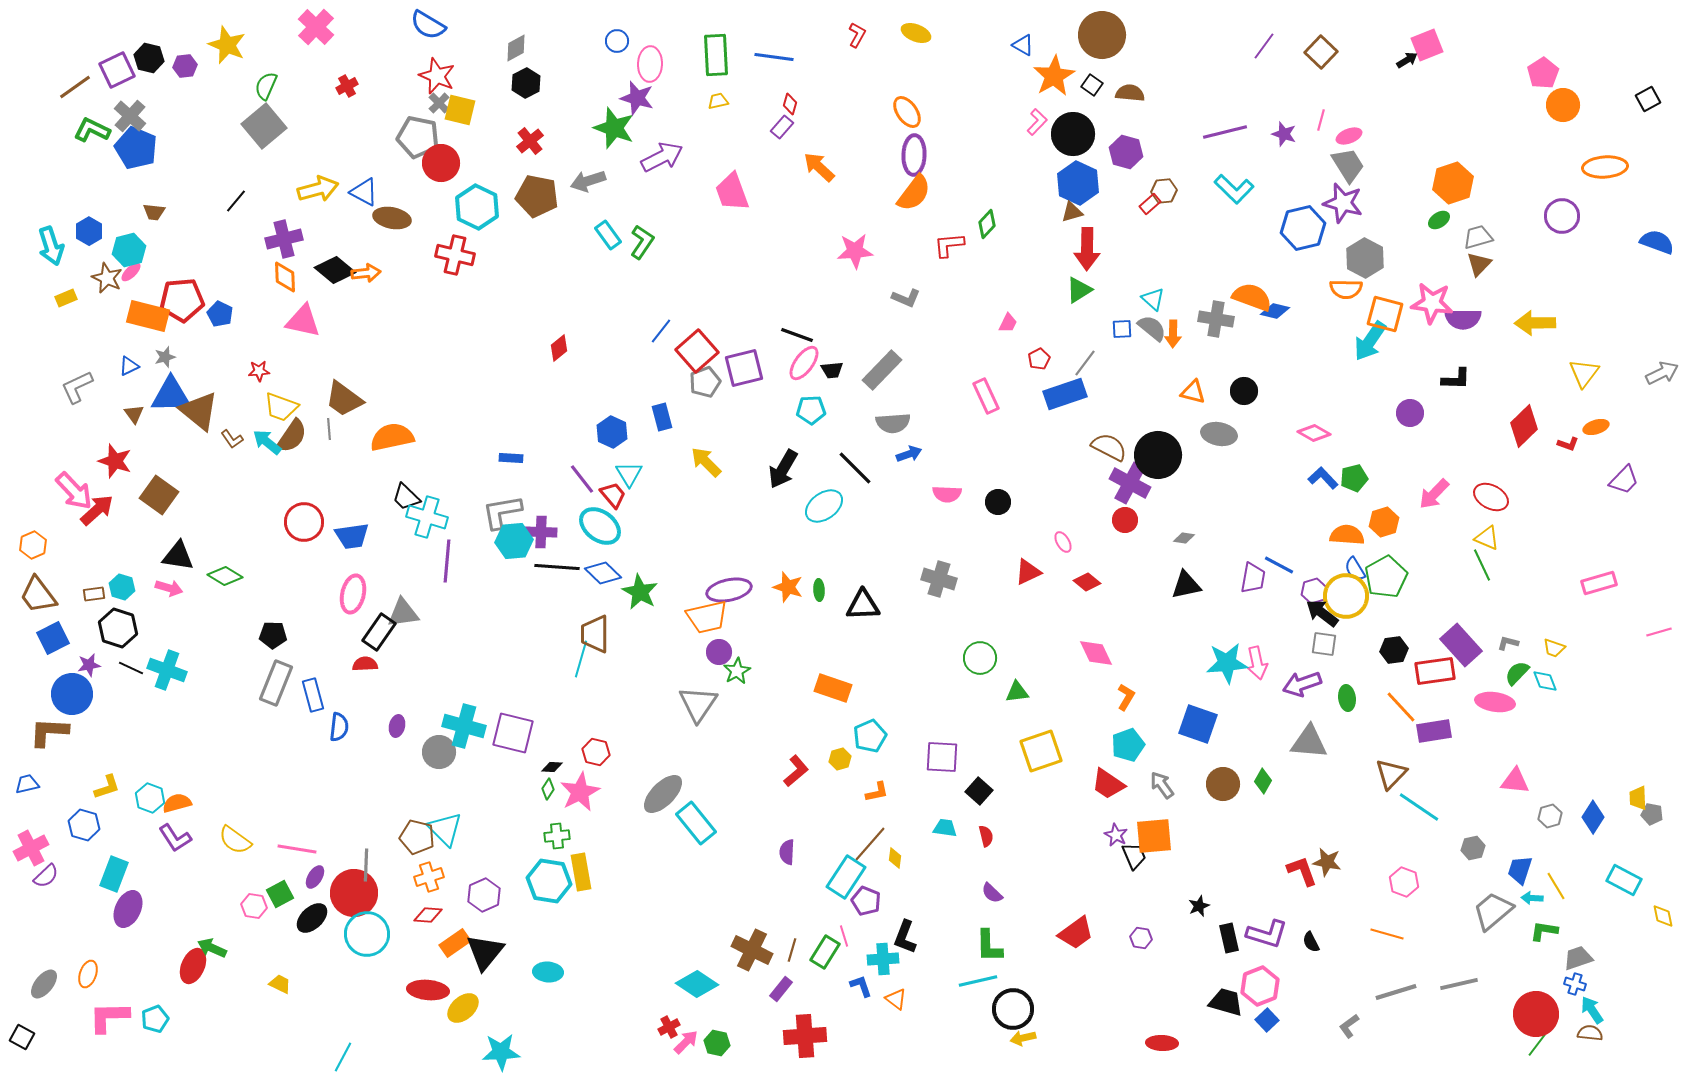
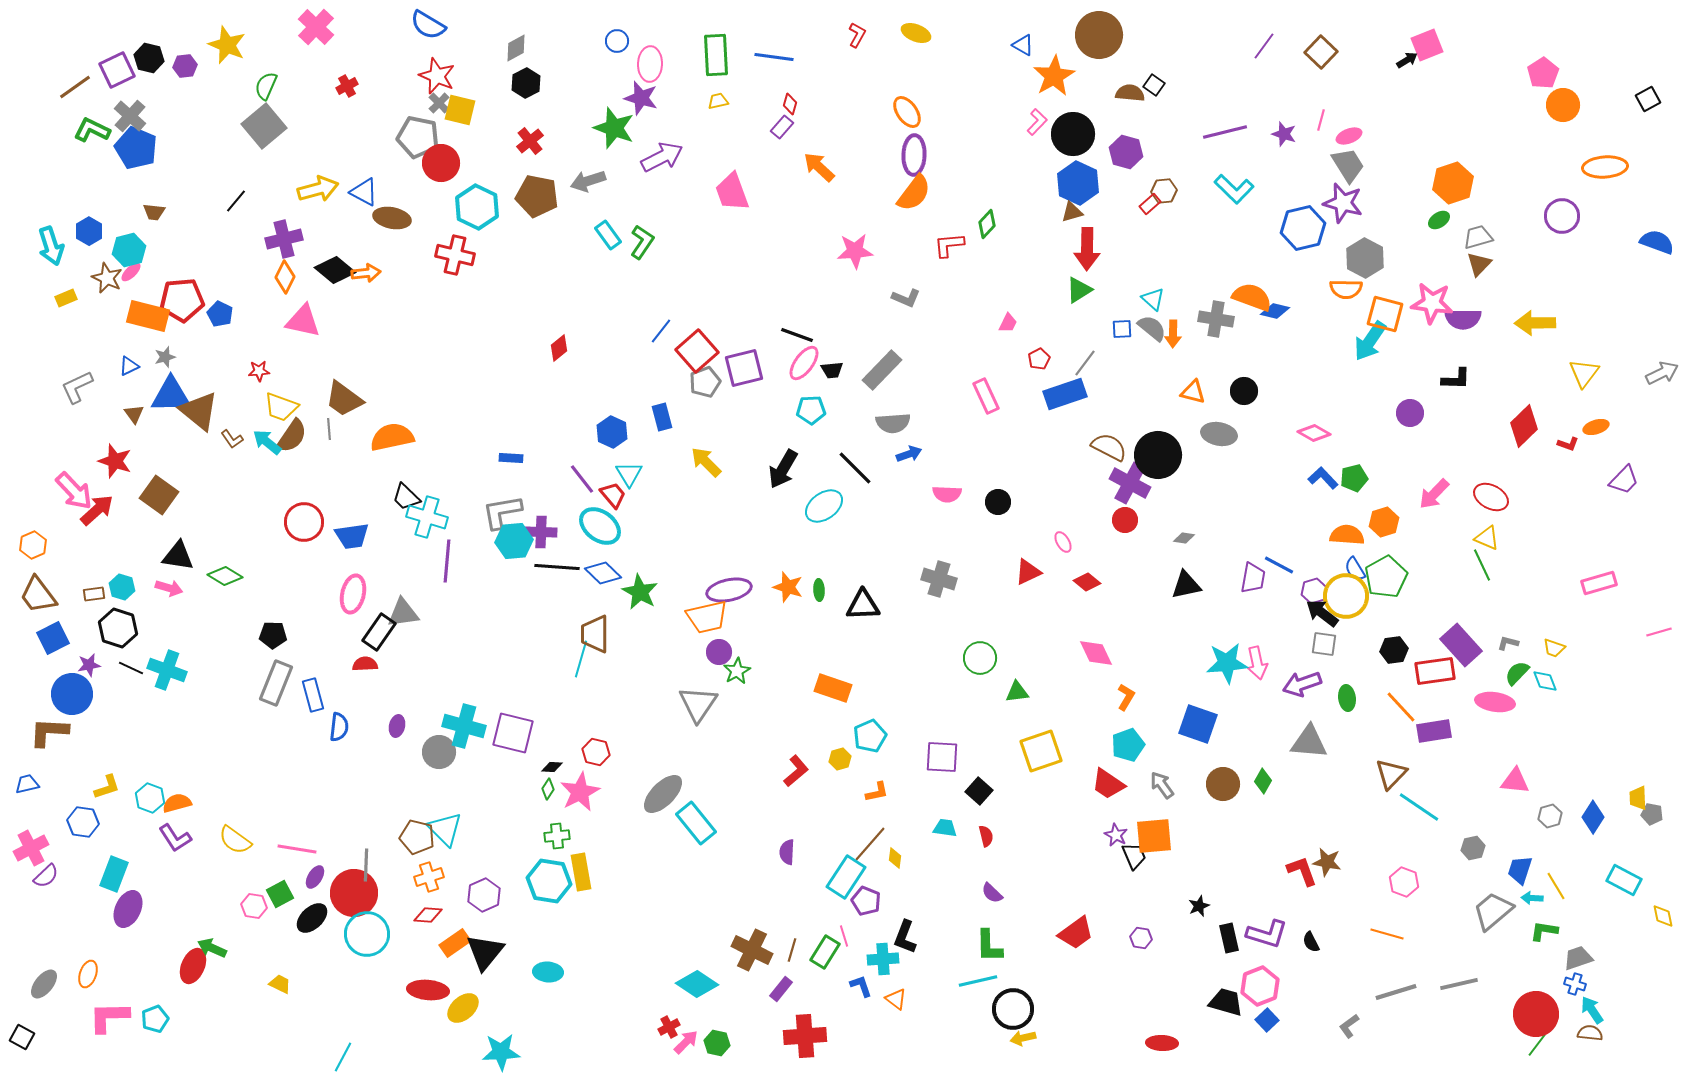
brown circle at (1102, 35): moved 3 px left
black square at (1092, 85): moved 62 px right
purple star at (637, 98): moved 4 px right
orange diamond at (285, 277): rotated 28 degrees clockwise
blue hexagon at (84, 825): moved 1 px left, 3 px up; rotated 8 degrees counterclockwise
